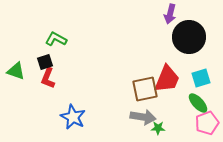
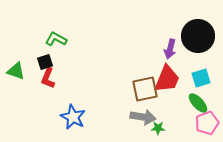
purple arrow: moved 35 px down
black circle: moved 9 px right, 1 px up
